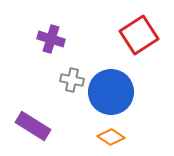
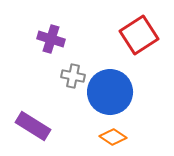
gray cross: moved 1 px right, 4 px up
blue circle: moved 1 px left
orange diamond: moved 2 px right
